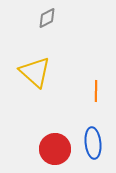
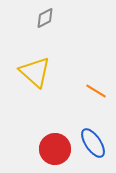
gray diamond: moved 2 px left
orange line: rotated 60 degrees counterclockwise
blue ellipse: rotated 28 degrees counterclockwise
